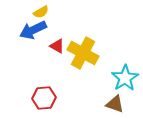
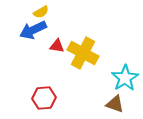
red triangle: rotated 21 degrees counterclockwise
